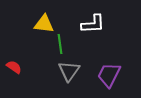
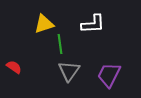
yellow triangle: rotated 25 degrees counterclockwise
